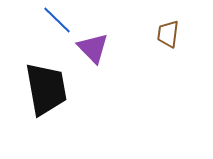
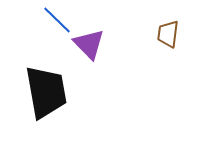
purple triangle: moved 4 px left, 4 px up
black trapezoid: moved 3 px down
